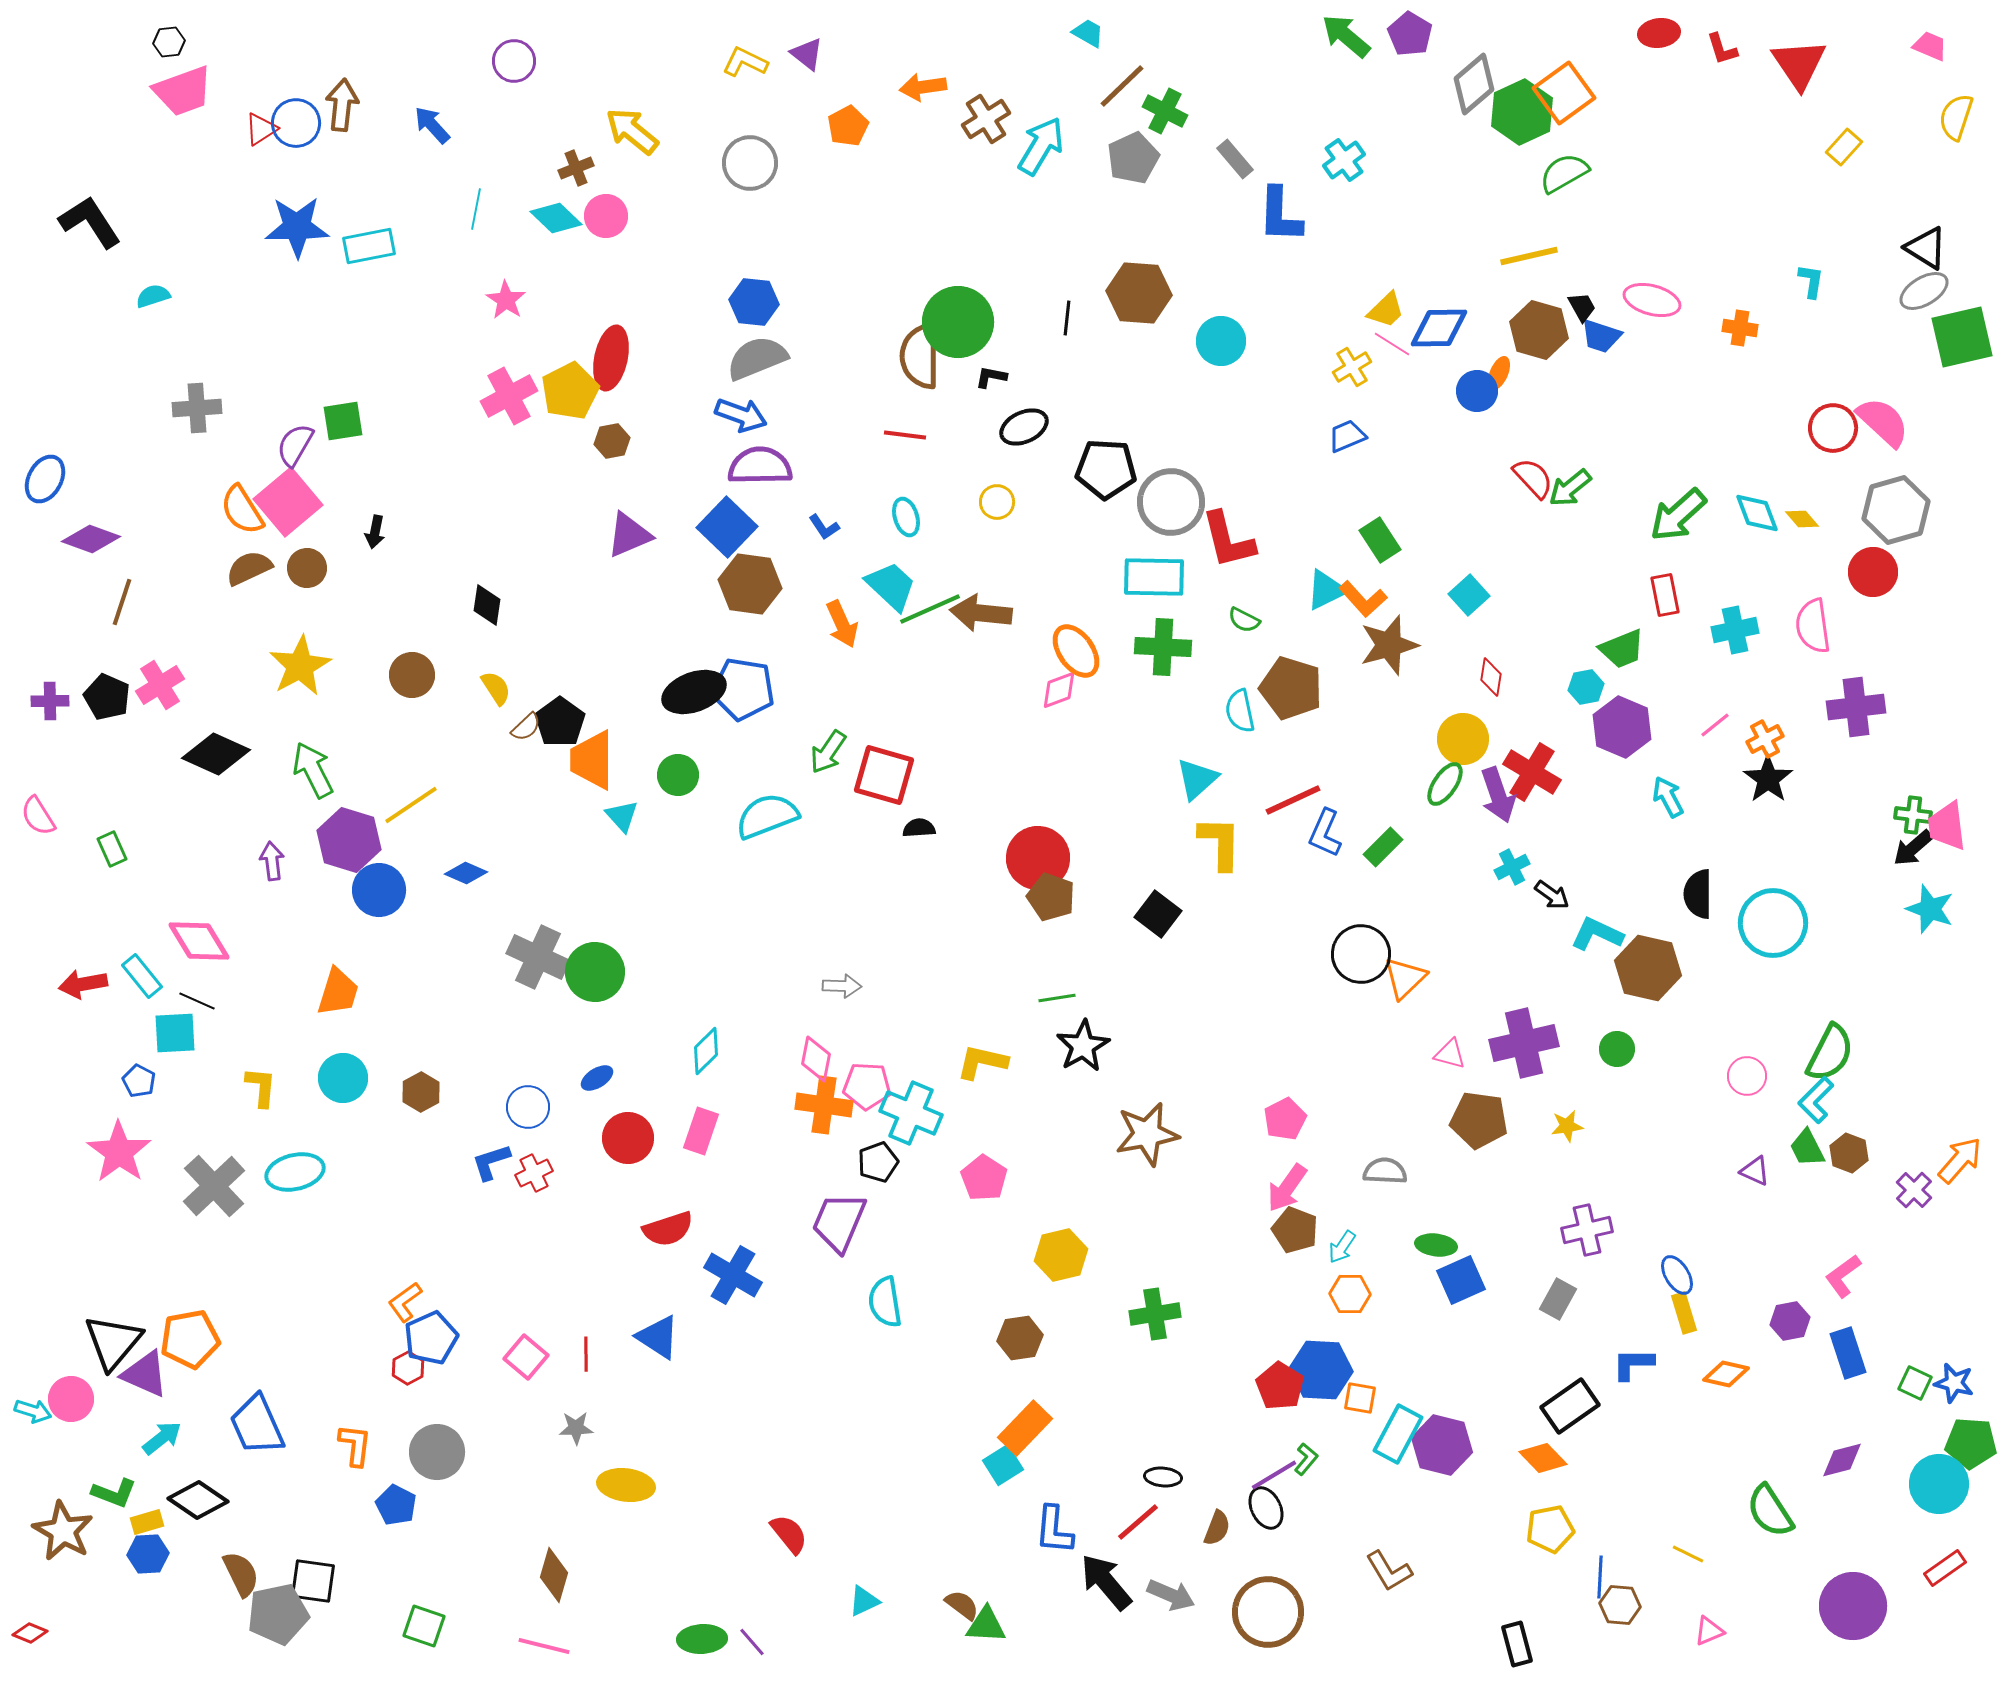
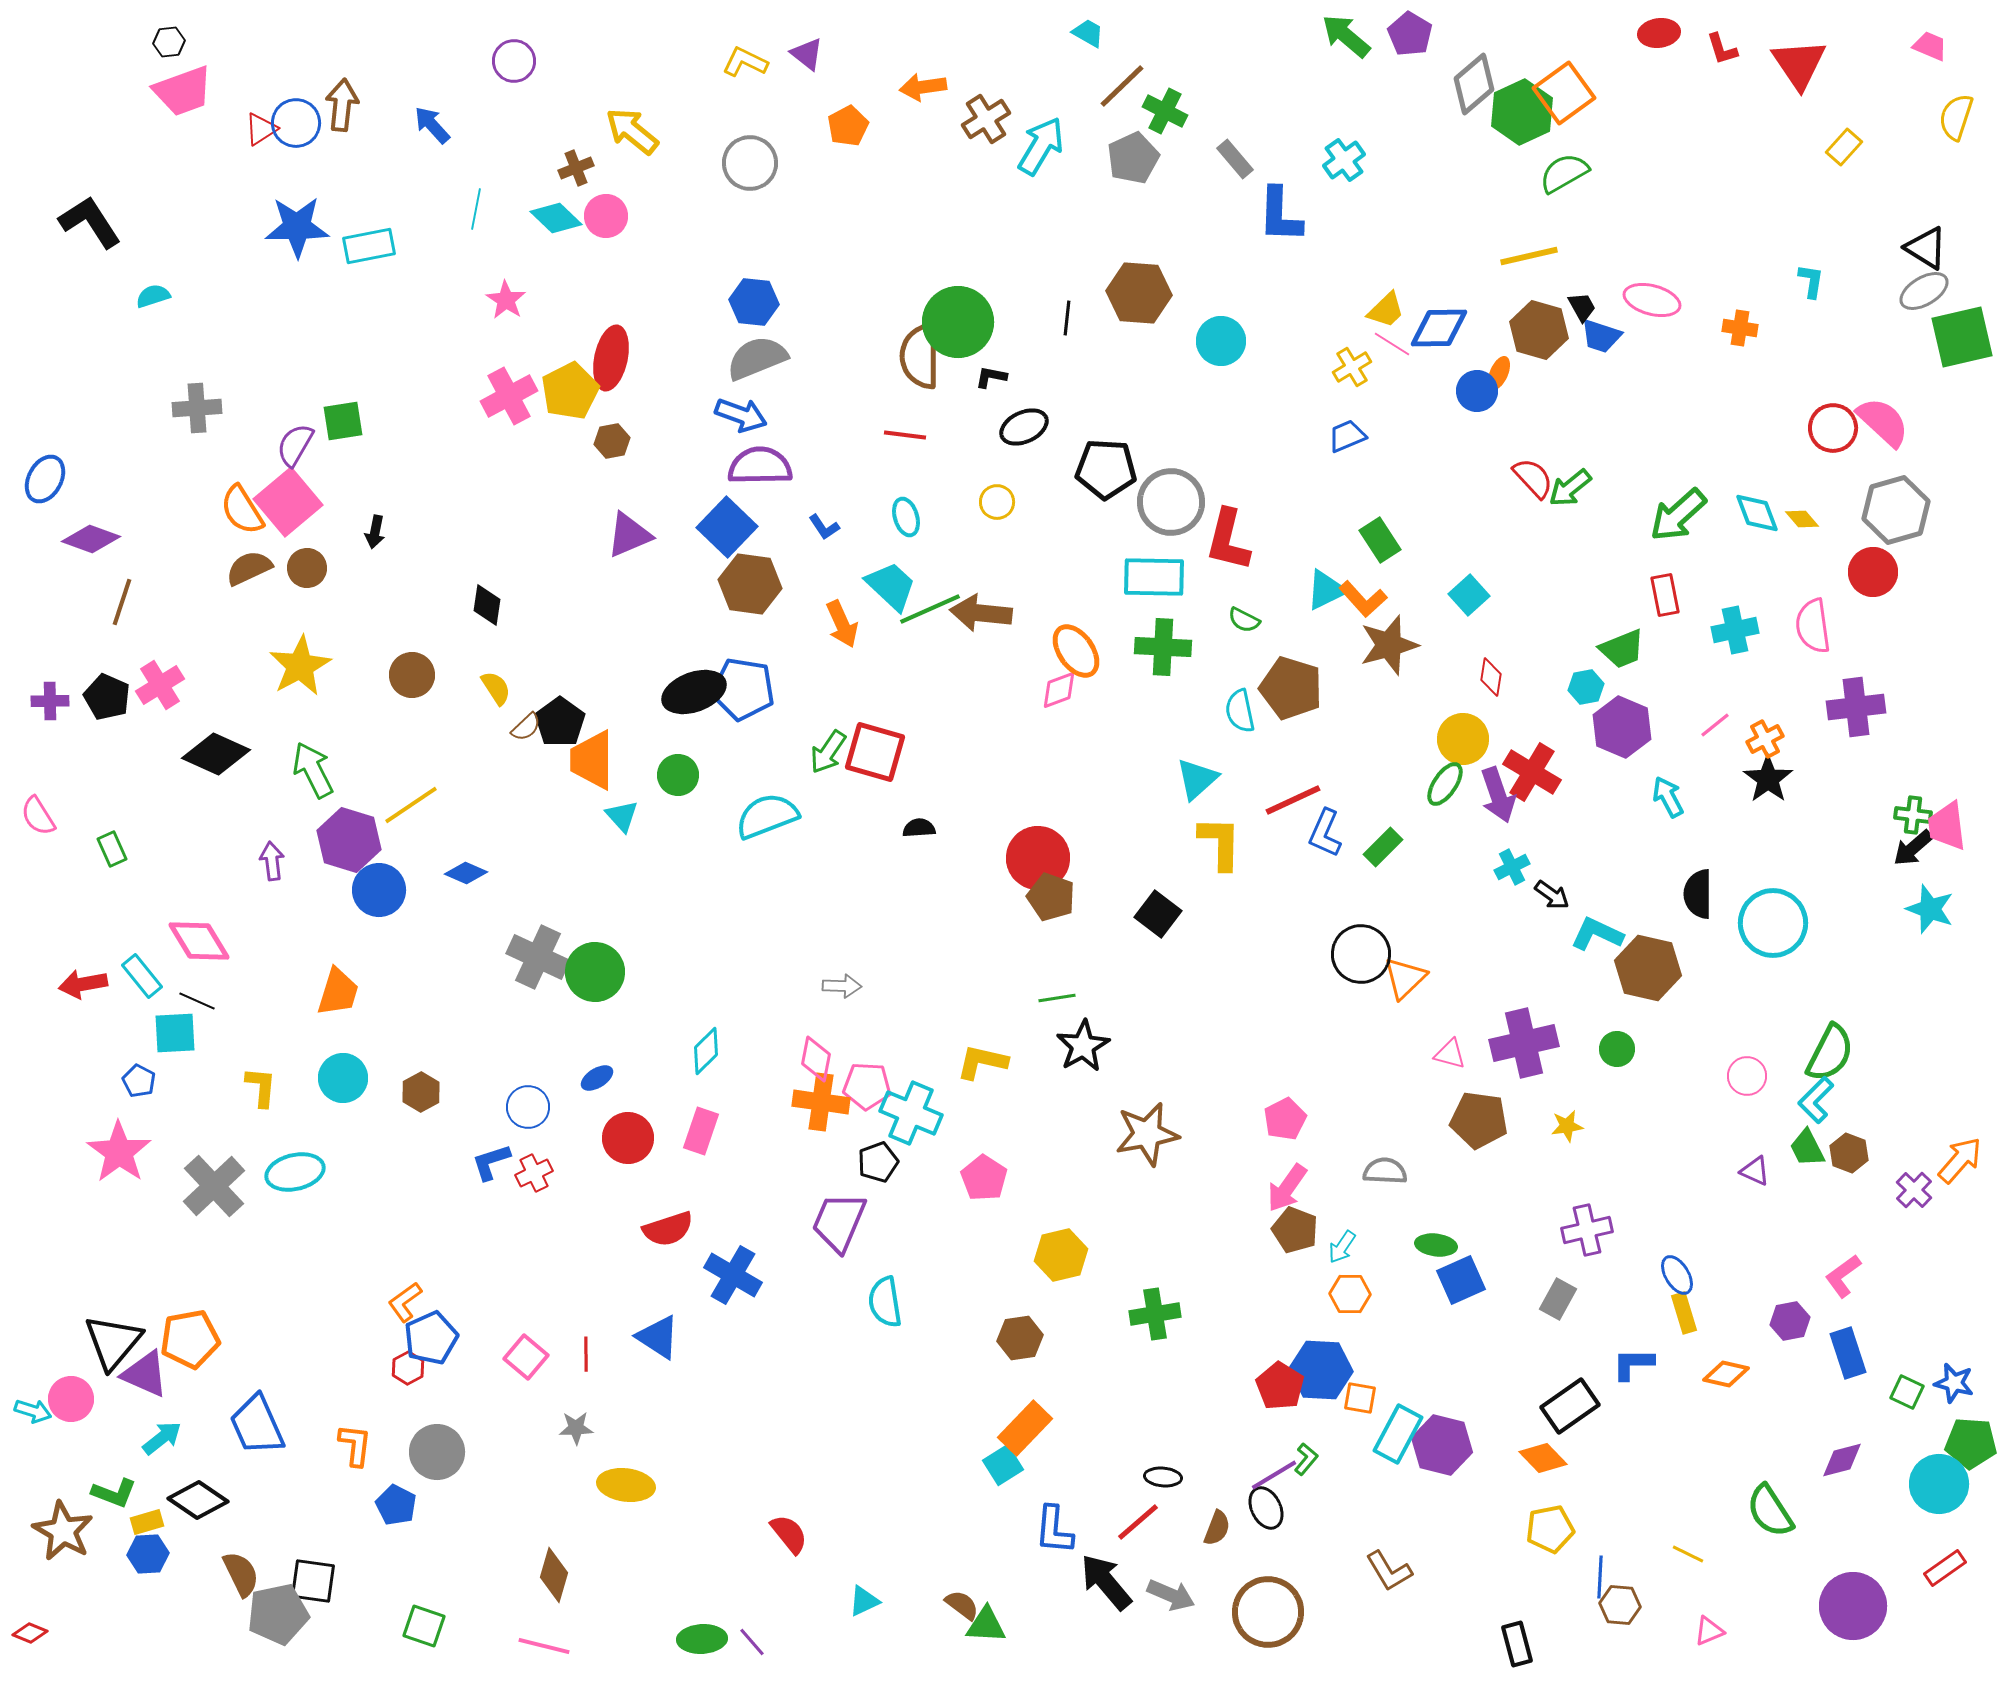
red L-shape at (1228, 540): rotated 28 degrees clockwise
red square at (884, 775): moved 9 px left, 23 px up
orange cross at (824, 1105): moved 3 px left, 3 px up
green square at (1915, 1383): moved 8 px left, 9 px down
